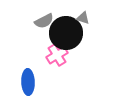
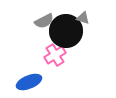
black circle: moved 2 px up
pink cross: moved 2 px left
blue ellipse: moved 1 px right; rotated 70 degrees clockwise
